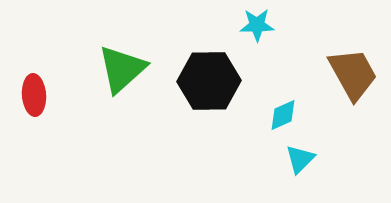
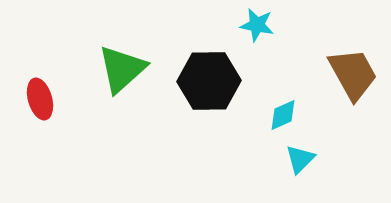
cyan star: rotated 12 degrees clockwise
red ellipse: moved 6 px right, 4 px down; rotated 12 degrees counterclockwise
